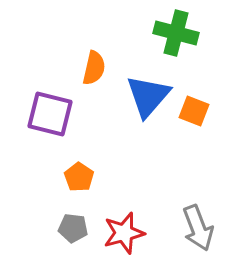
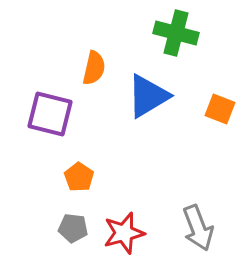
blue triangle: rotated 18 degrees clockwise
orange square: moved 26 px right, 2 px up
